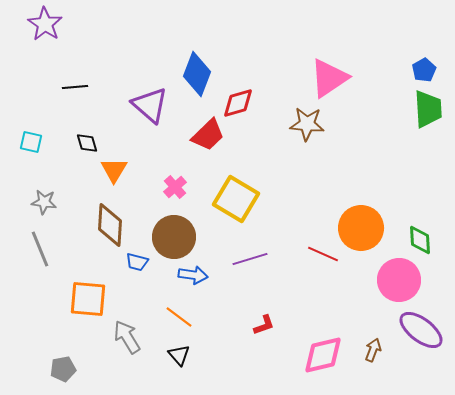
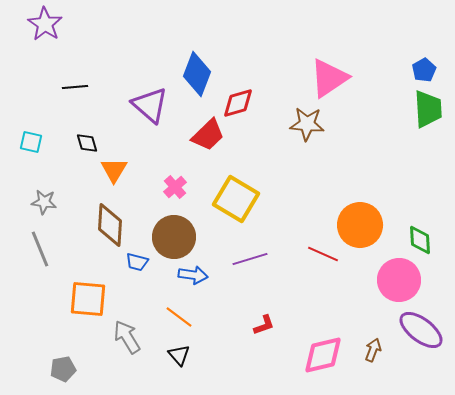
orange circle: moved 1 px left, 3 px up
